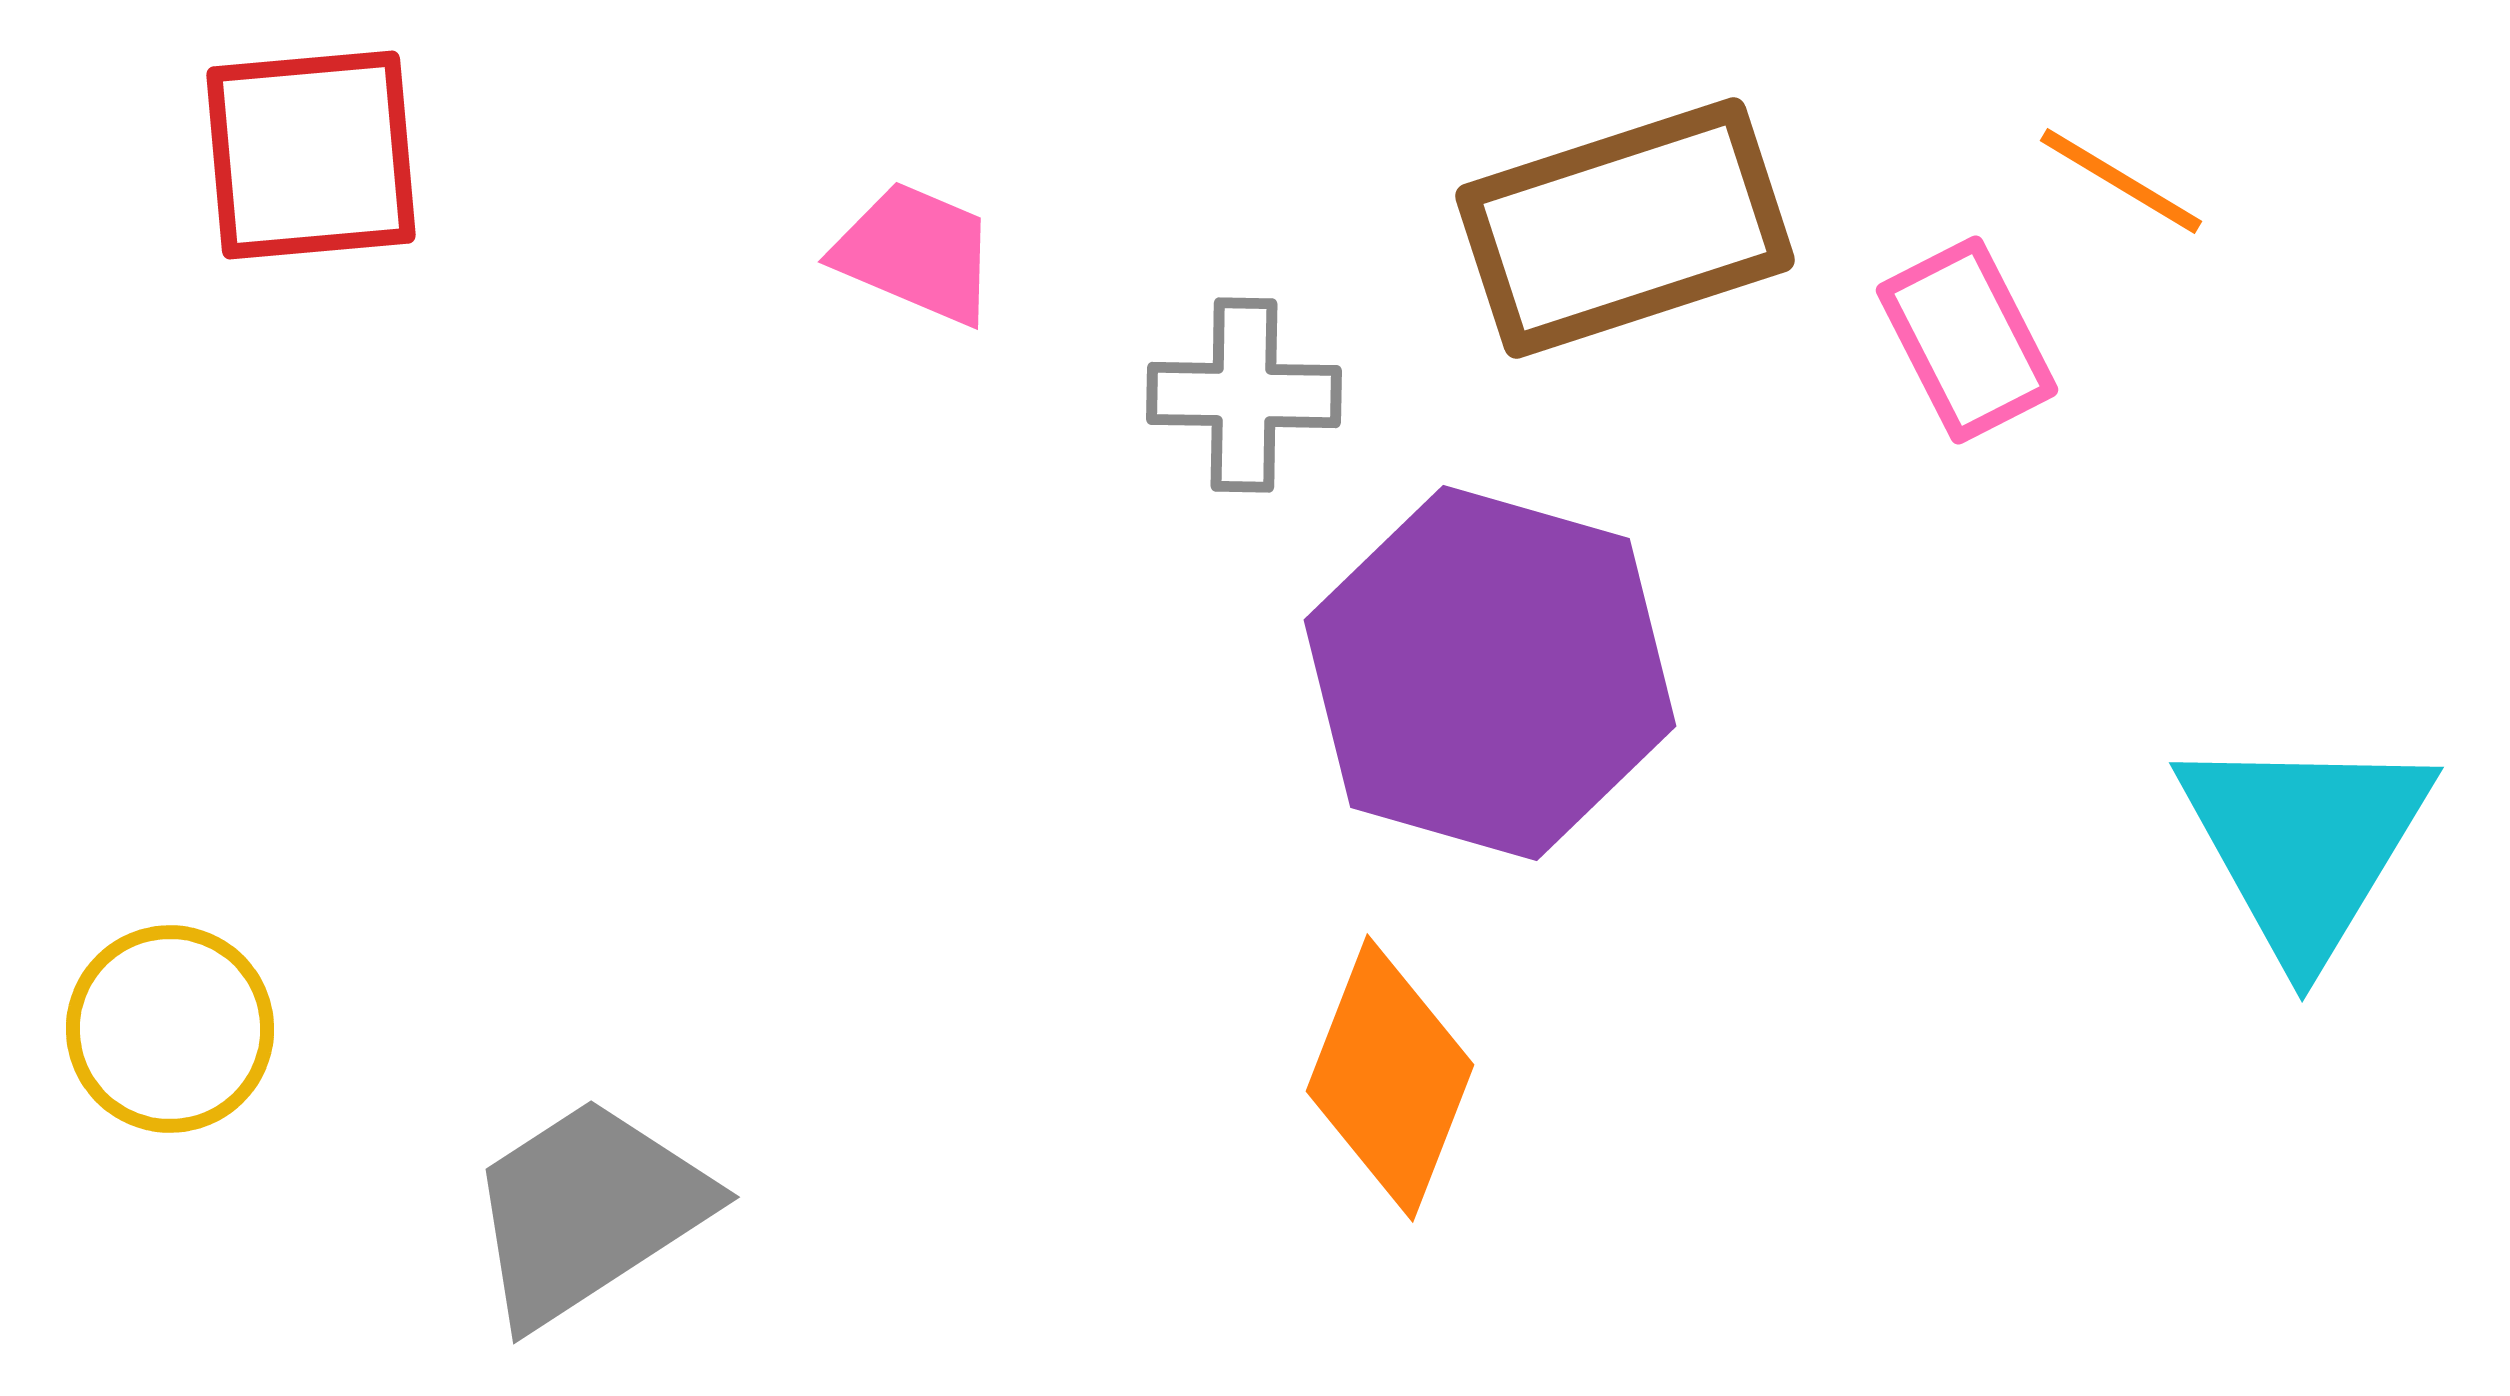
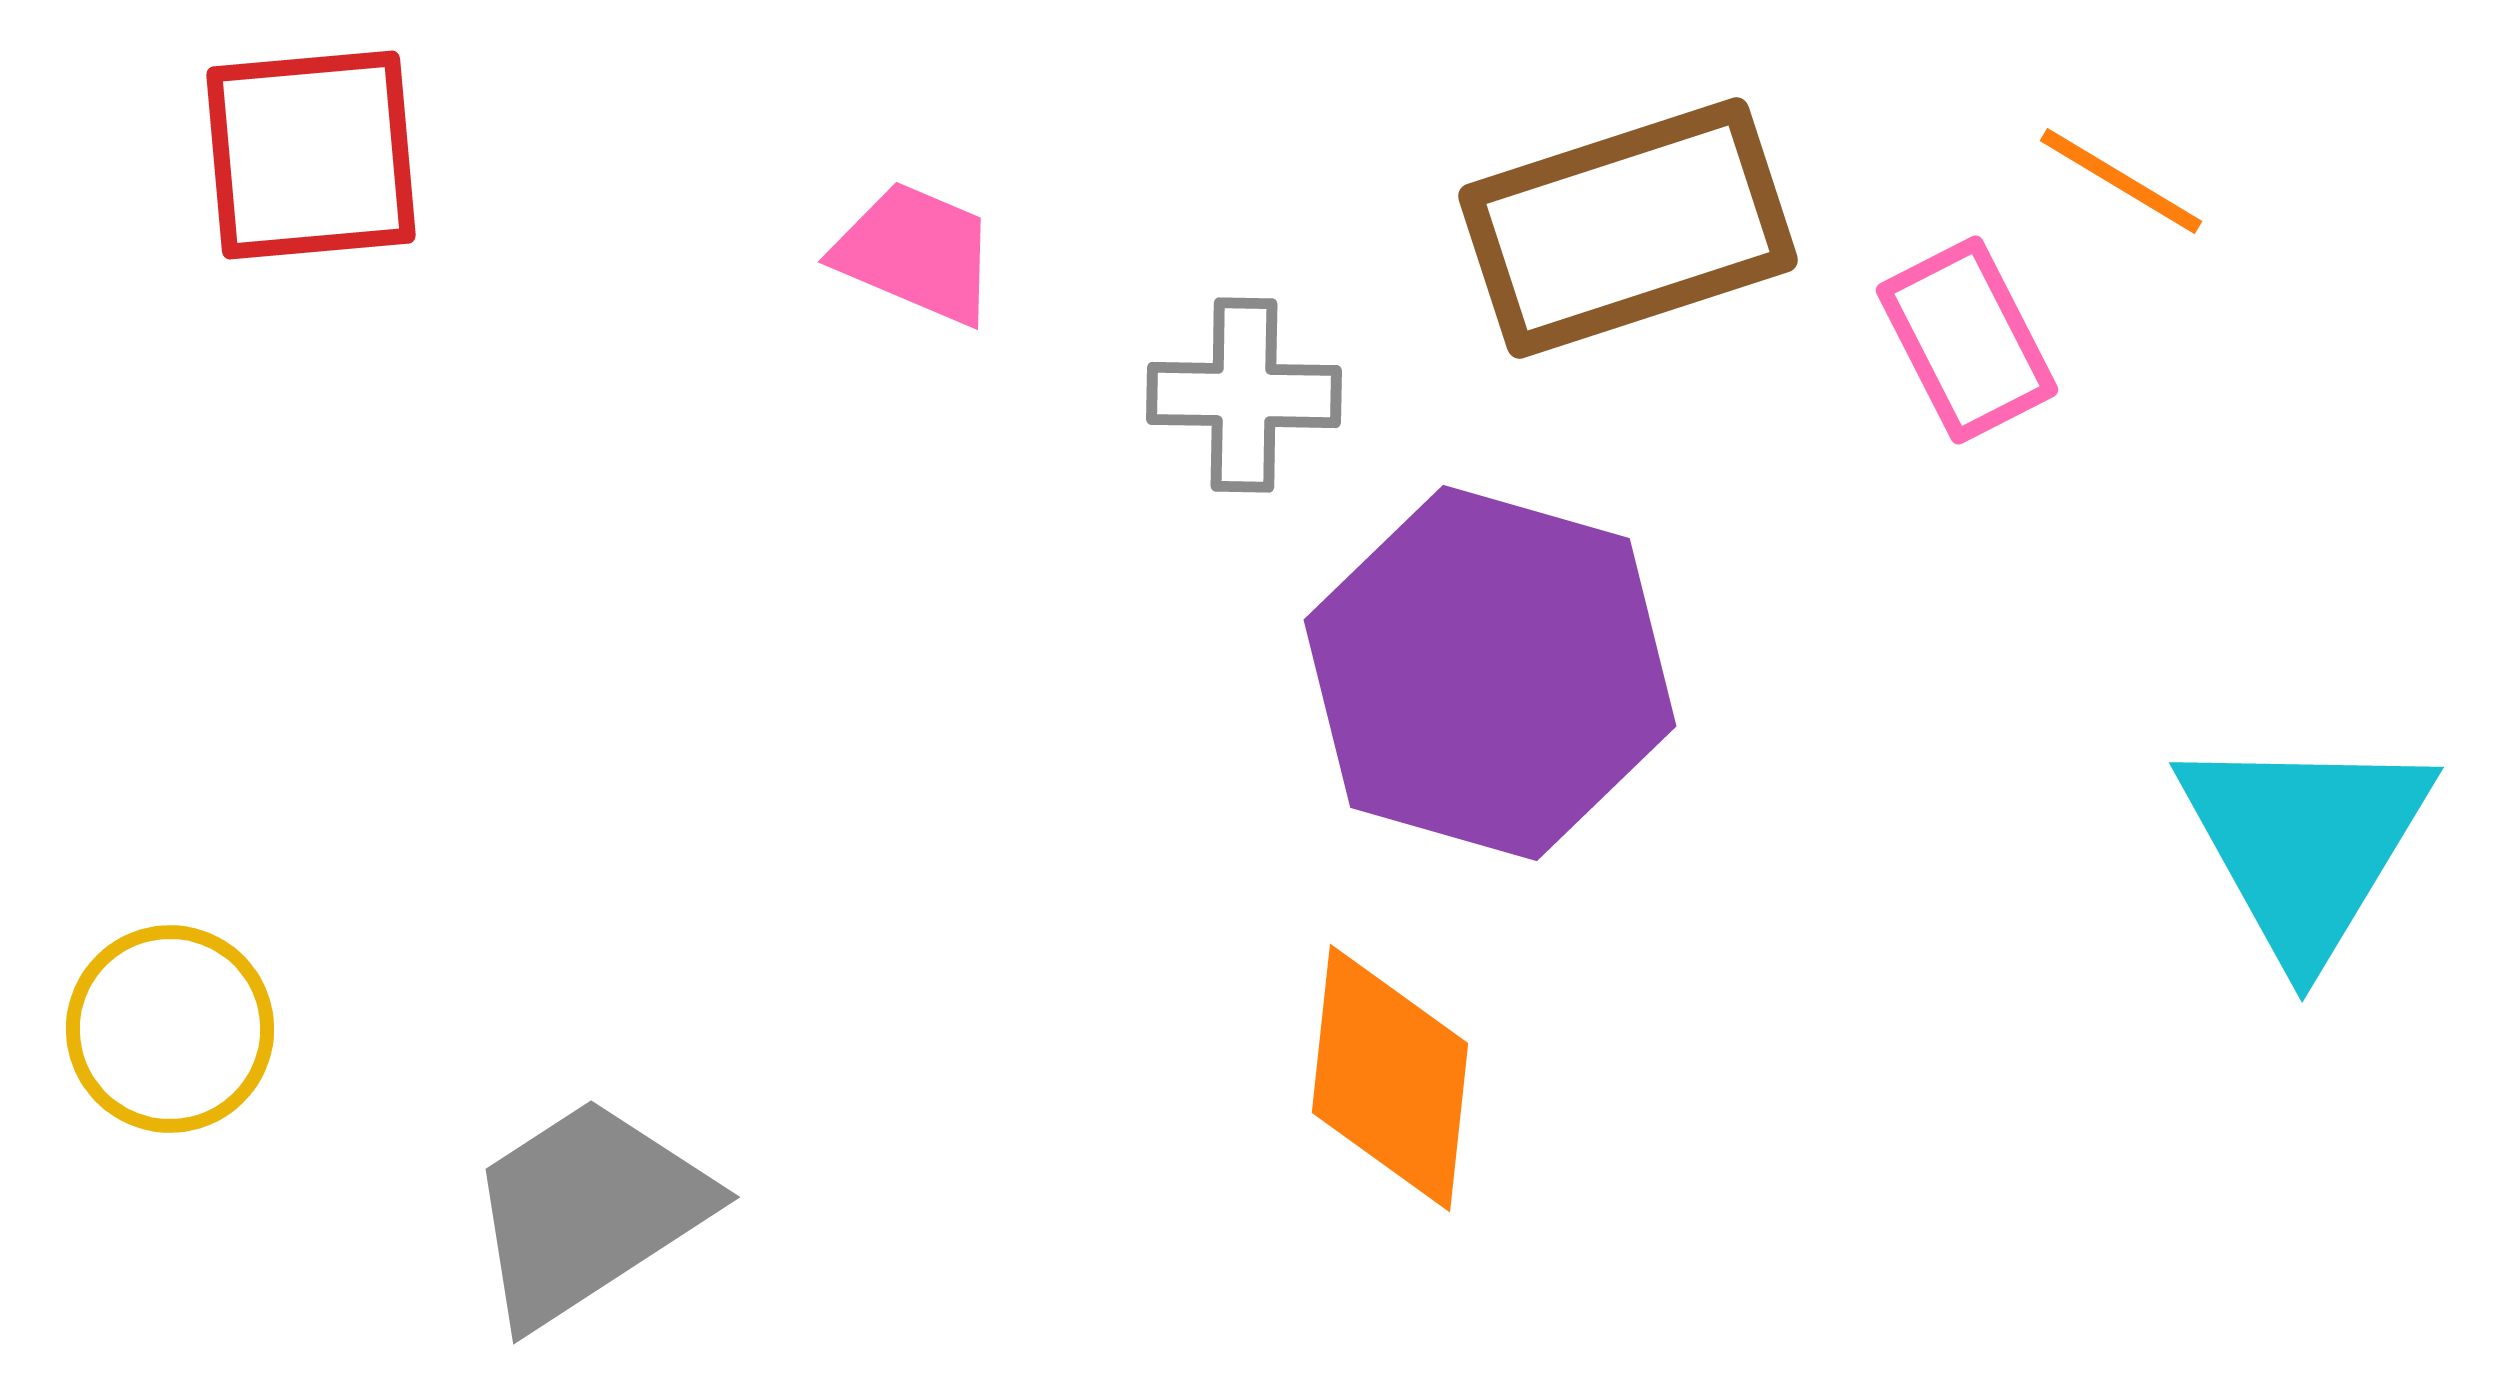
brown rectangle: moved 3 px right
orange diamond: rotated 15 degrees counterclockwise
